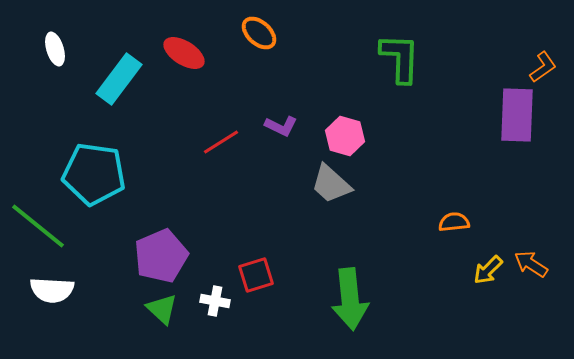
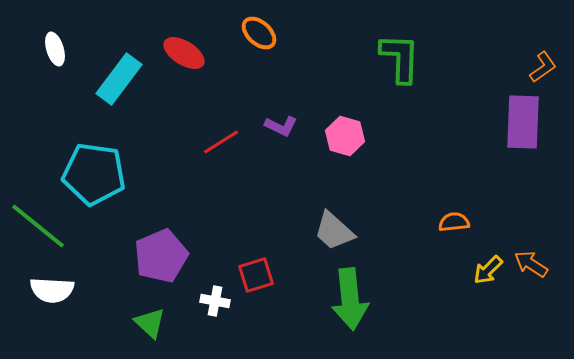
purple rectangle: moved 6 px right, 7 px down
gray trapezoid: moved 3 px right, 47 px down
green triangle: moved 12 px left, 14 px down
